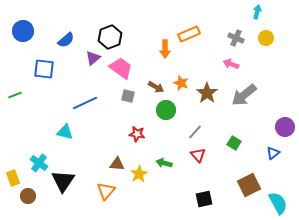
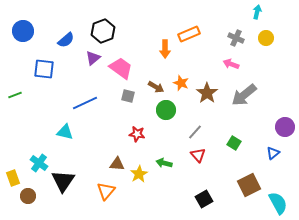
black hexagon: moved 7 px left, 6 px up
black square: rotated 18 degrees counterclockwise
